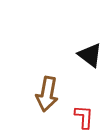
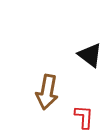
brown arrow: moved 2 px up
